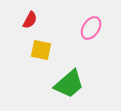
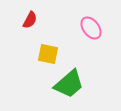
pink ellipse: rotated 70 degrees counterclockwise
yellow square: moved 7 px right, 4 px down
